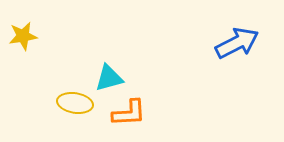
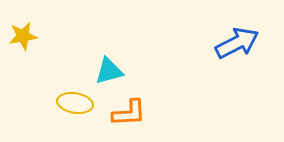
cyan triangle: moved 7 px up
